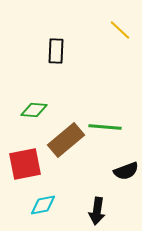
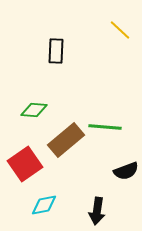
red square: rotated 24 degrees counterclockwise
cyan diamond: moved 1 px right
